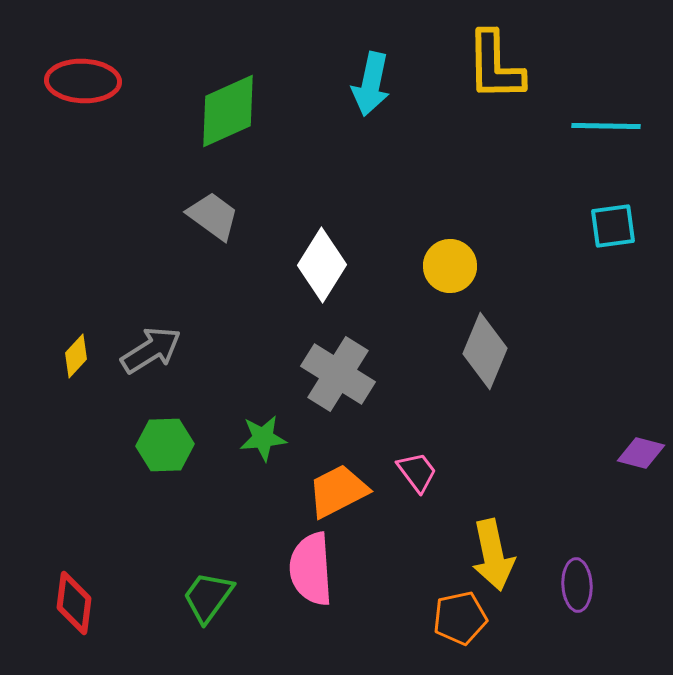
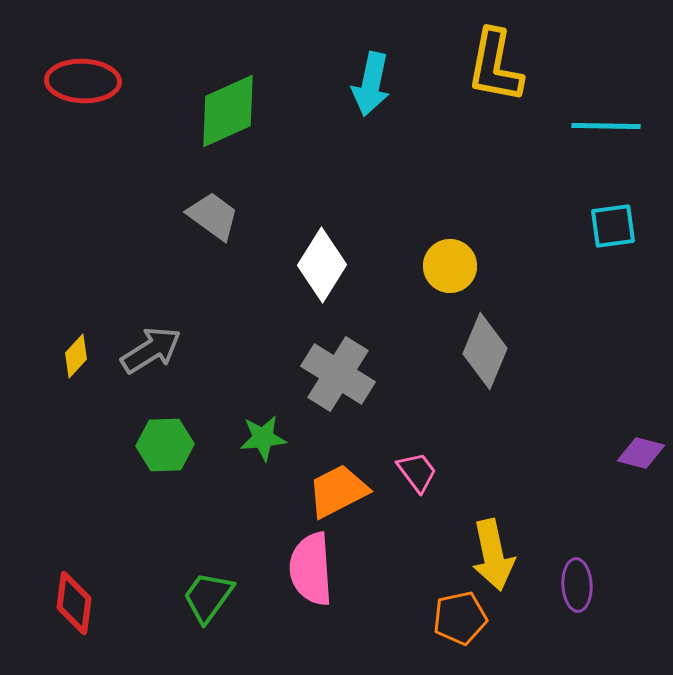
yellow L-shape: rotated 12 degrees clockwise
